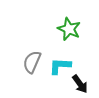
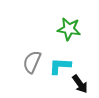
green star: rotated 15 degrees counterclockwise
